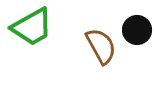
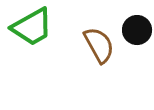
brown semicircle: moved 2 px left, 1 px up
